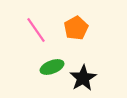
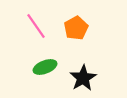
pink line: moved 4 px up
green ellipse: moved 7 px left
